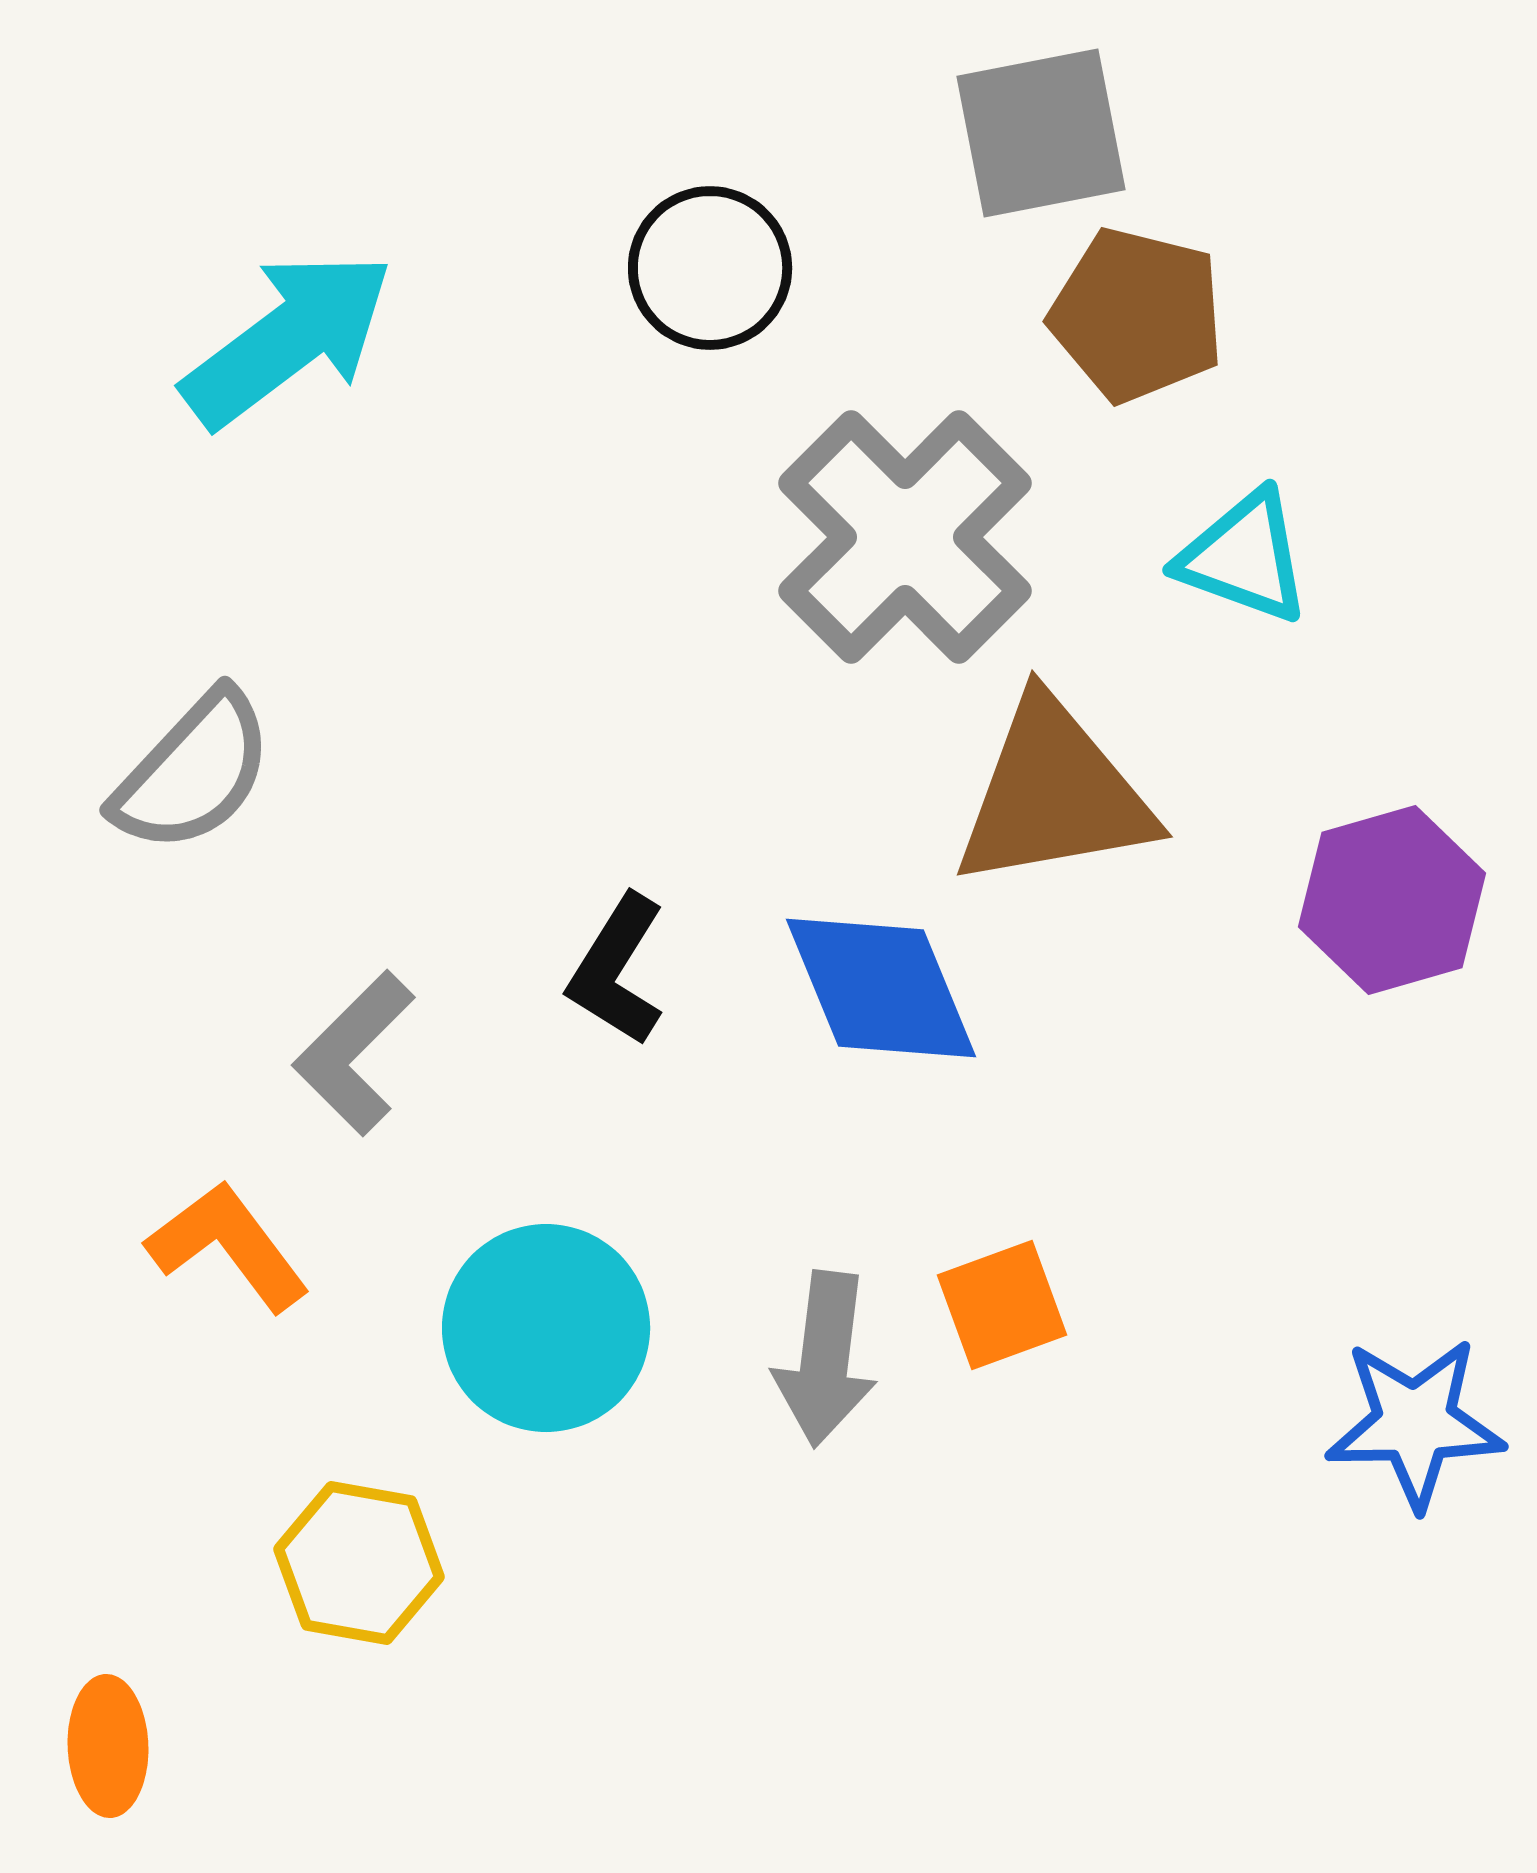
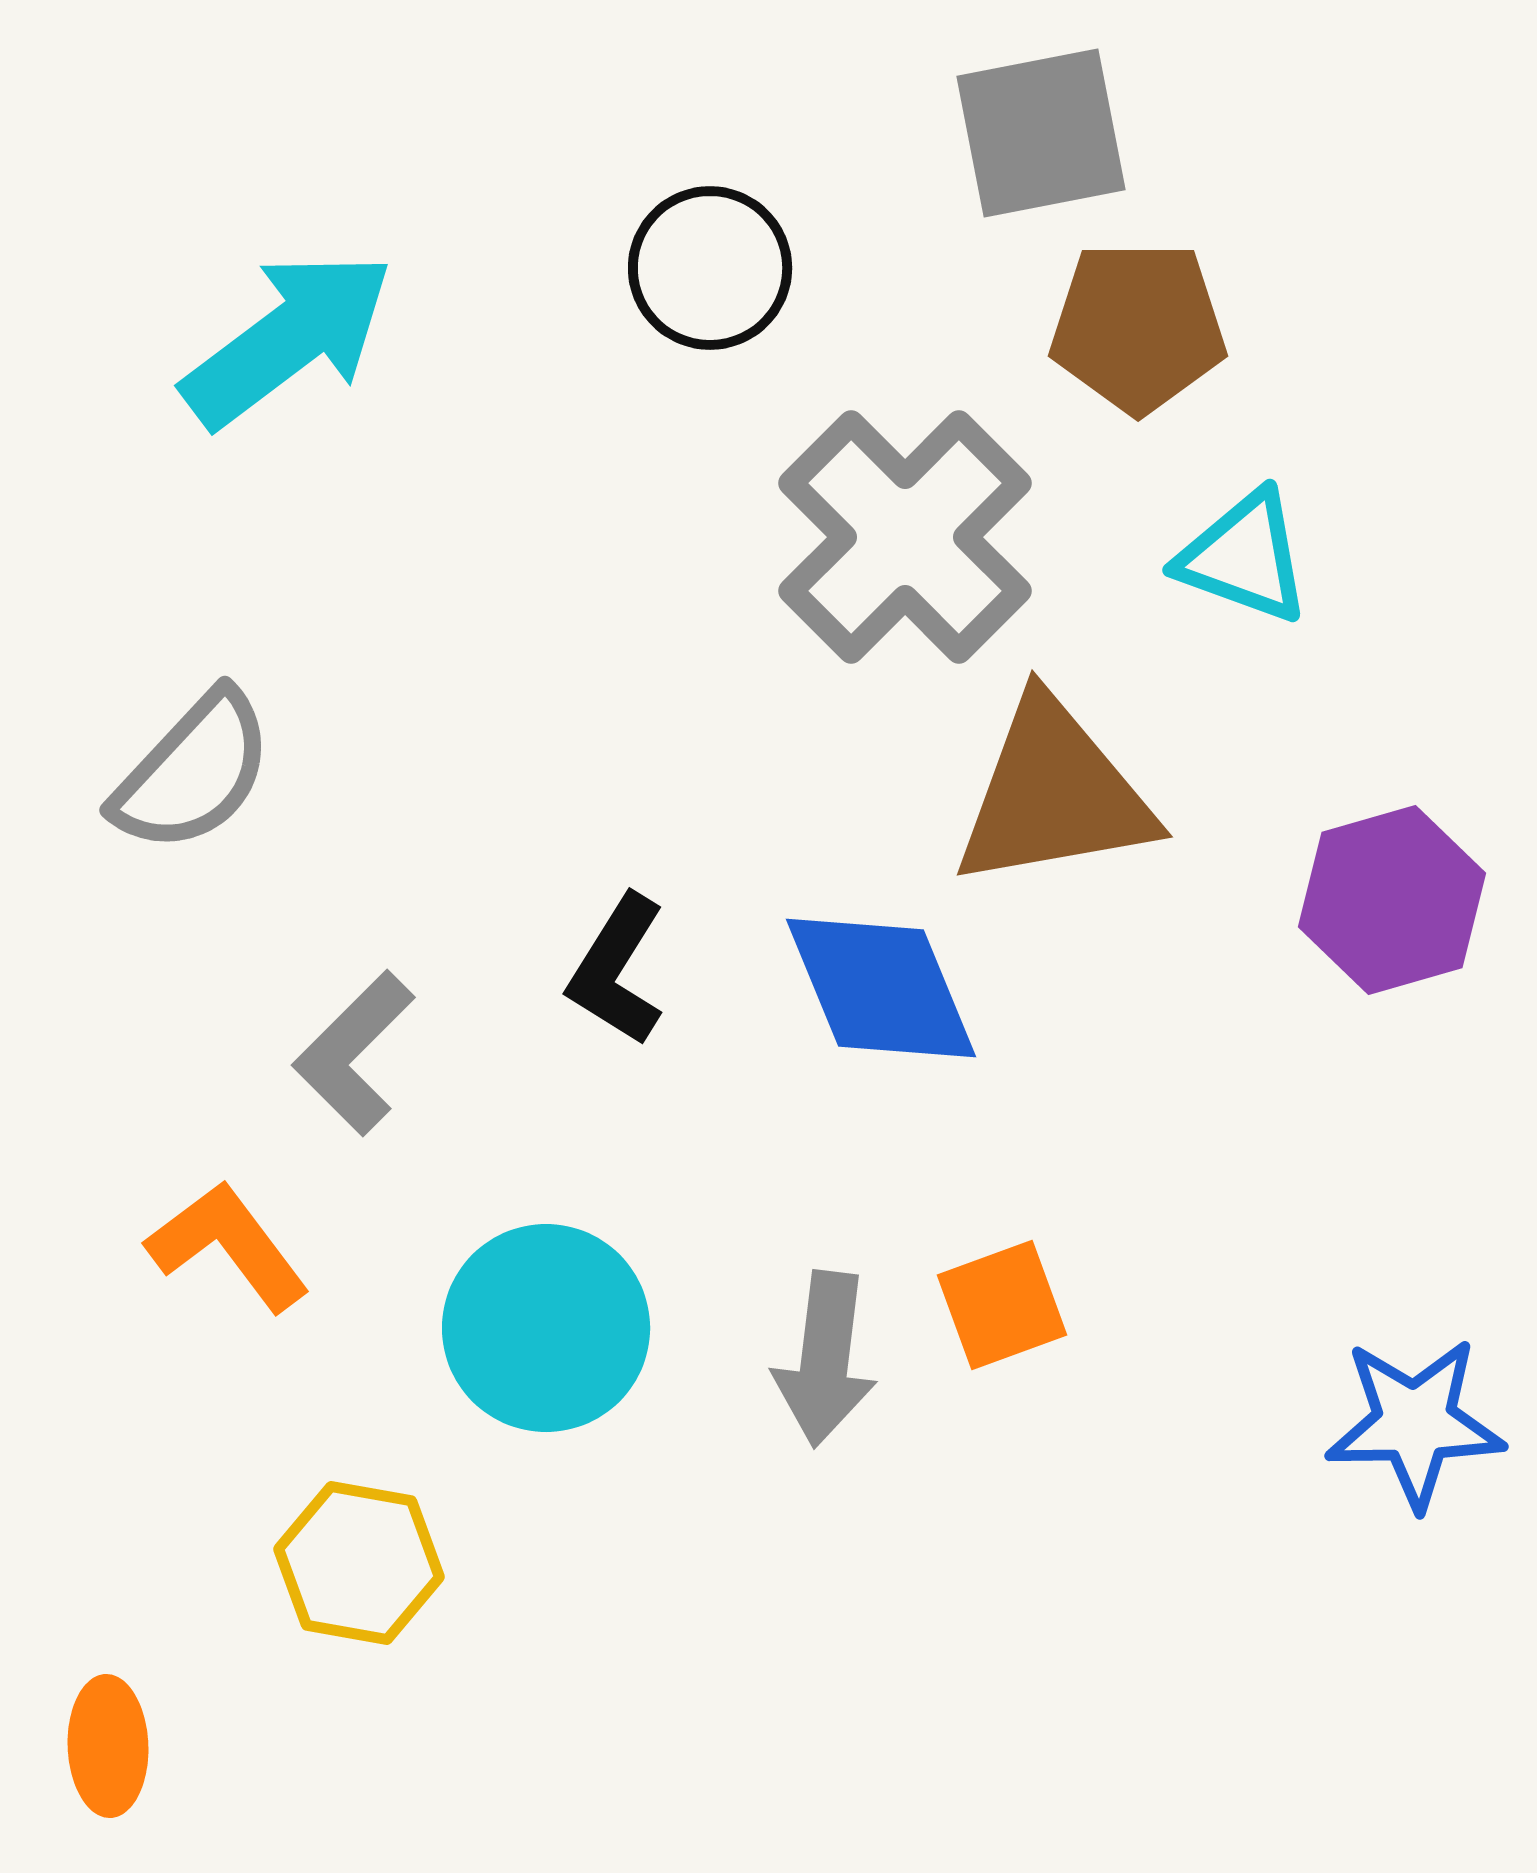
brown pentagon: moved 1 px right, 12 px down; rotated 14 degrees counterclockwise
